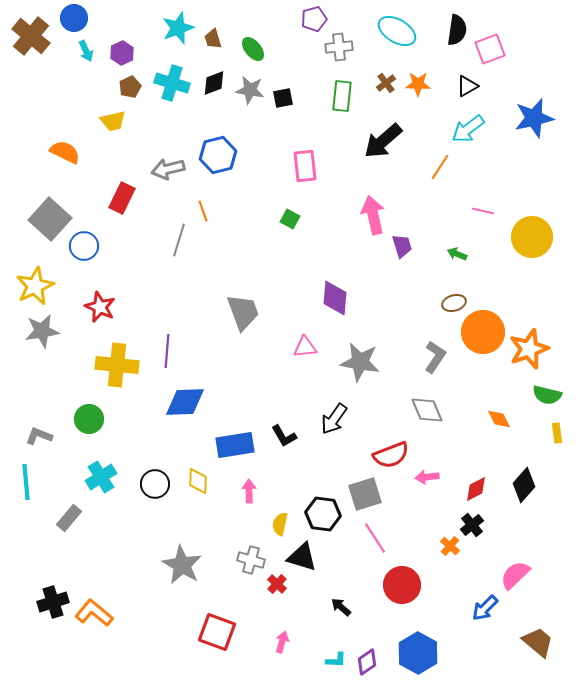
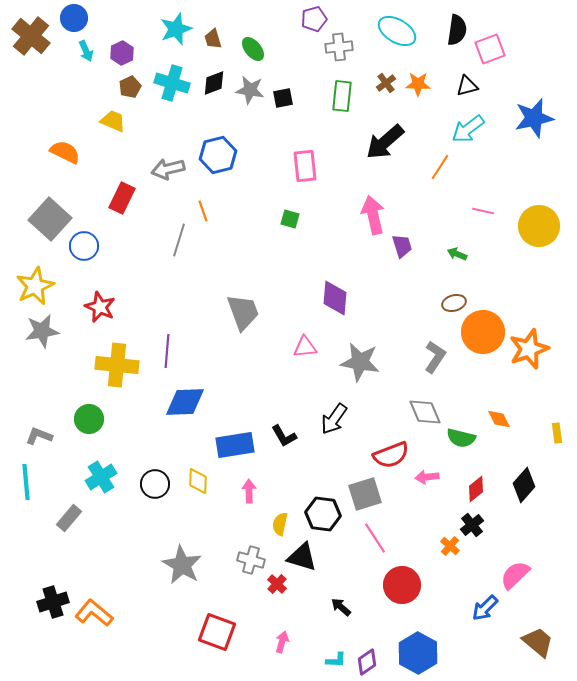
cyan star at (178, 28): moved 2 px left, 1 px down
black triangle at (467, 86): rotated 15 degrees clockwise
yellow trapezoid at (113, 121): rotated 144 degrees counterclockwise
black arrow at (383, 141): moved 2 px right, 1 px down
green square at (290, 219): rotated 12 degrees counterclockwise
yellow circle at (532, 237): moved 7 px right, 11 px up
green semicircle at (547, 395): moved 86 px left, 43 px down
gray diamond at (427, 410): moved 2 px left, 2 px down
red diamond at (476, 489): rotated 12 degrees counterclockwise
